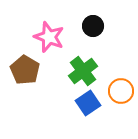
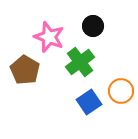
green cross: moved 3 px left, 9 px up
blue square: moved 1 px right, 1 px up
